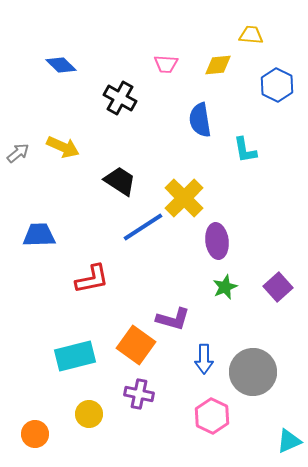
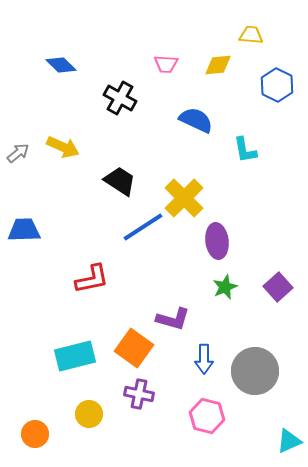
blue semicircle: moved 4 px left; rotated 124 degrees clockwise
blue trapezoid: moved 15 px left, 5 px up
orange square: moved 2 px left, 3 px down
gray circle: moved 2 px right, 1 px up
pink hexagon: moved 5 px left; rotated 12 degrees counterclockwise
